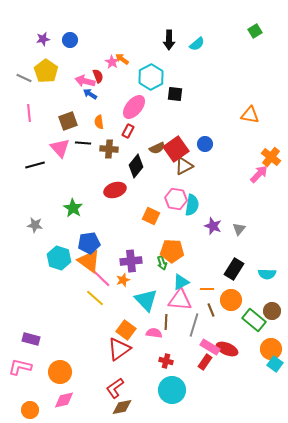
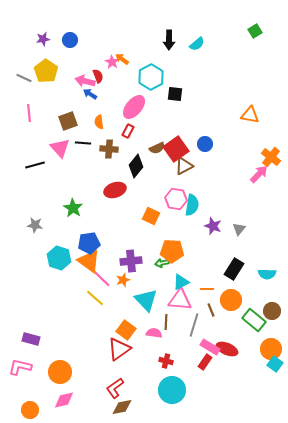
green arrow at (162, 263): rotated 96 degrees clockwise
